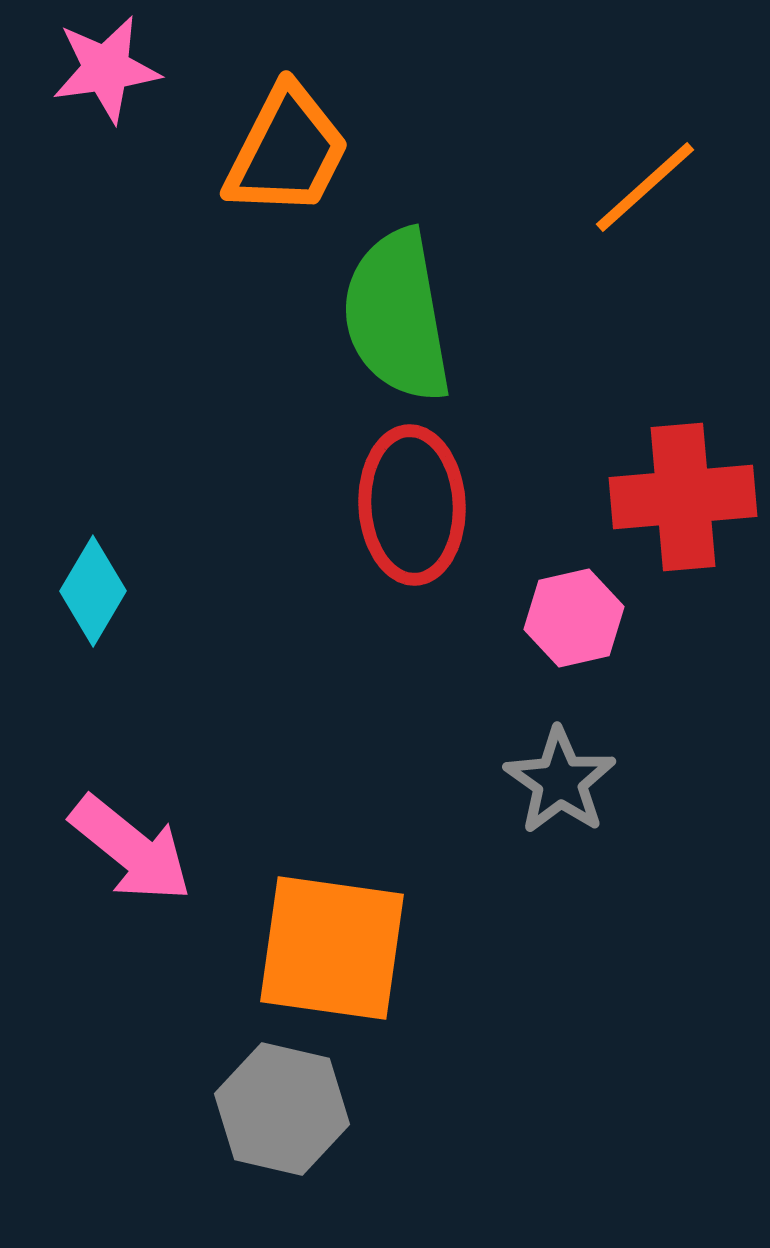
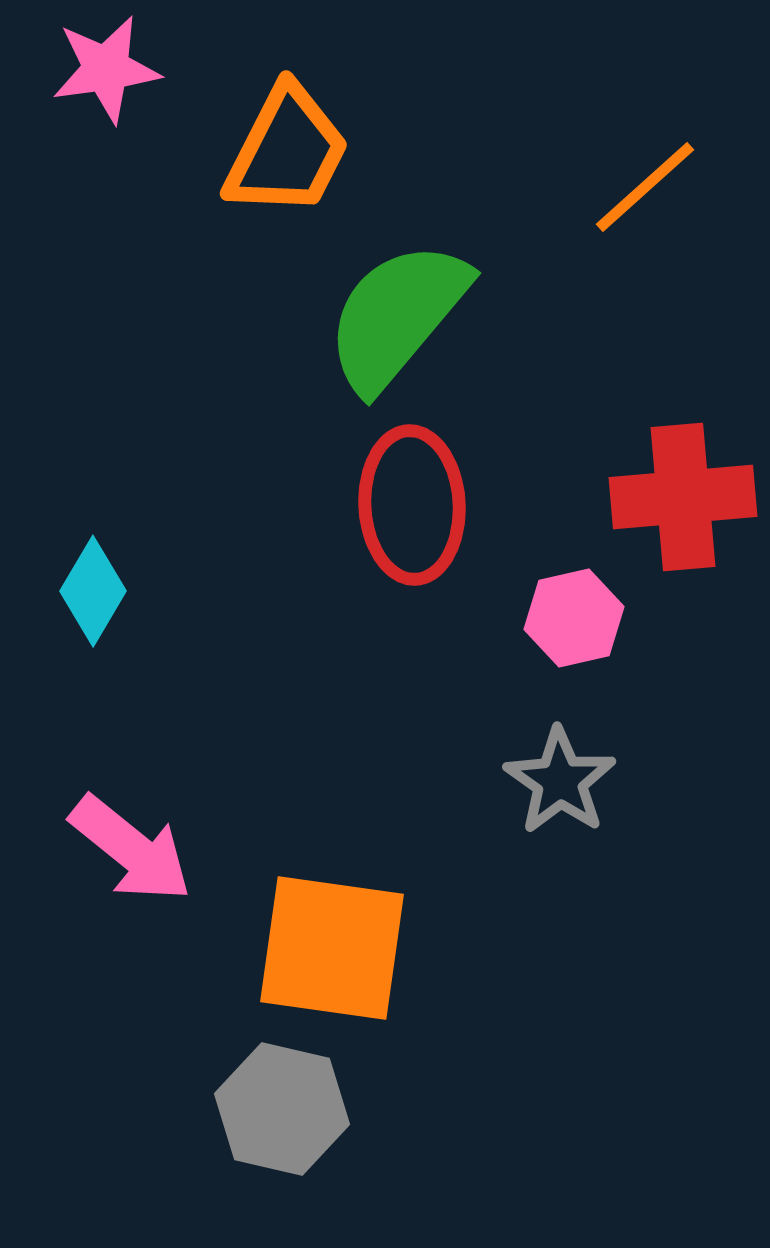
green semicircle: rotated 50 degrees clockwise
